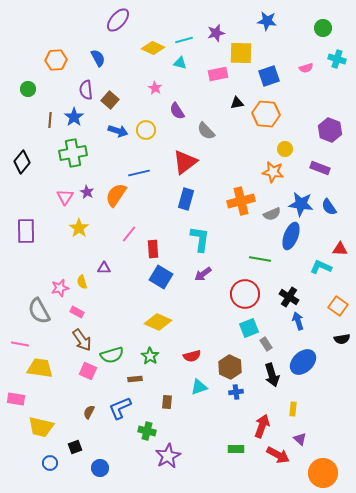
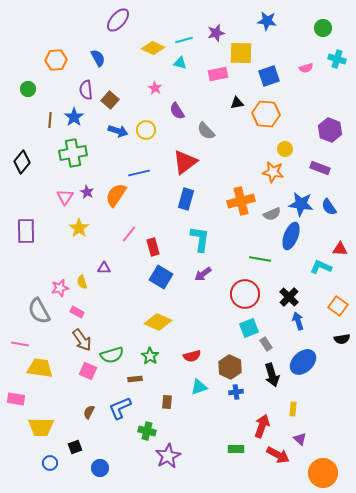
red rectangle at (153, 249): moved 2 px up; rotated 12 degrees counterclockwise
black cross at (289, 297): rotated 12 degrees clockwise
yellow trapezoid at (41, 427): rotated 12 degrees counterclockwise
